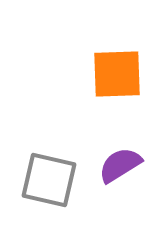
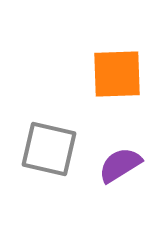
gray square: moved 31 px up
